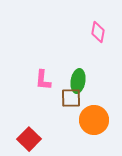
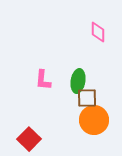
pink diamond: rotated 10 degrees counterclockwise
brown square: moved 16 px right
